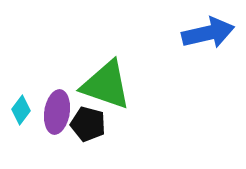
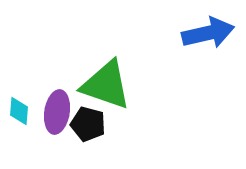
cyan diamond: moved 2 px left, 1 px down; rotated 32 degrees counterclockwise
